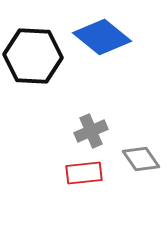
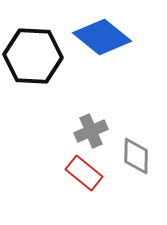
gray diamond: moved 5 px left, 3 px up; rotated 36 degrees clockwise
red rectangle: rotated 45 degrees clockwise
